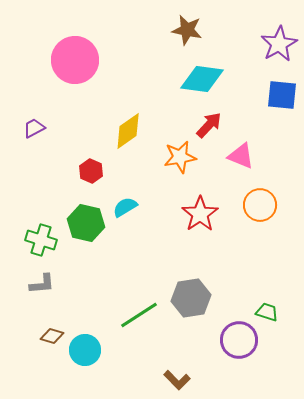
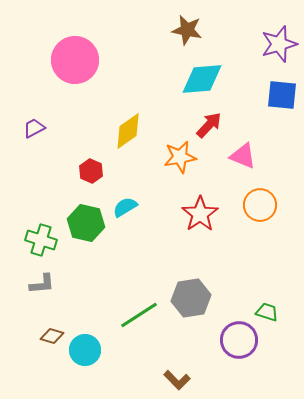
purple star: rotated 12 degrees clockwise
cyan diamond: rotated 12 degrees counterclockwise
pink triangle: moved 2 px right
